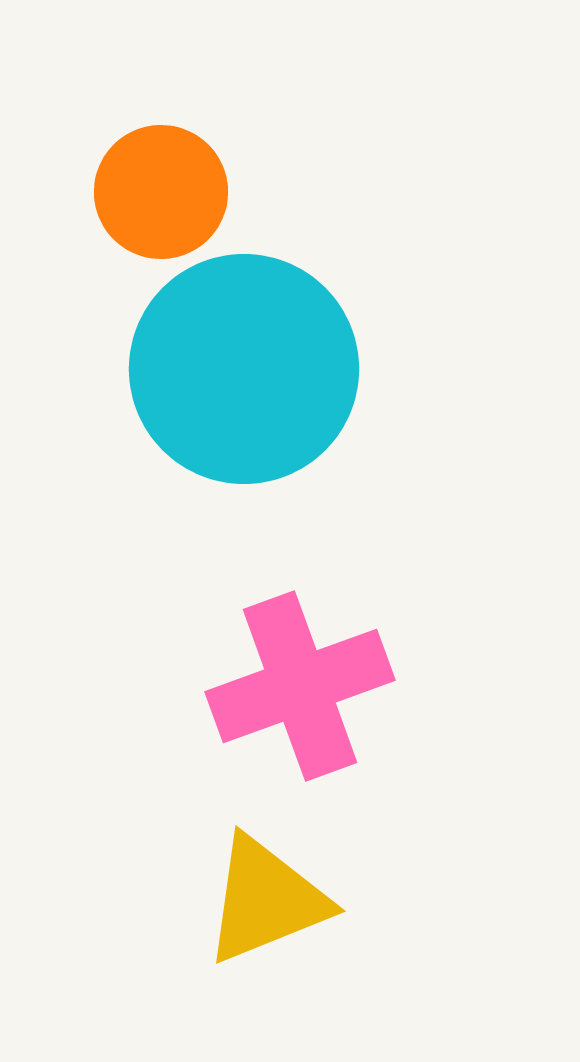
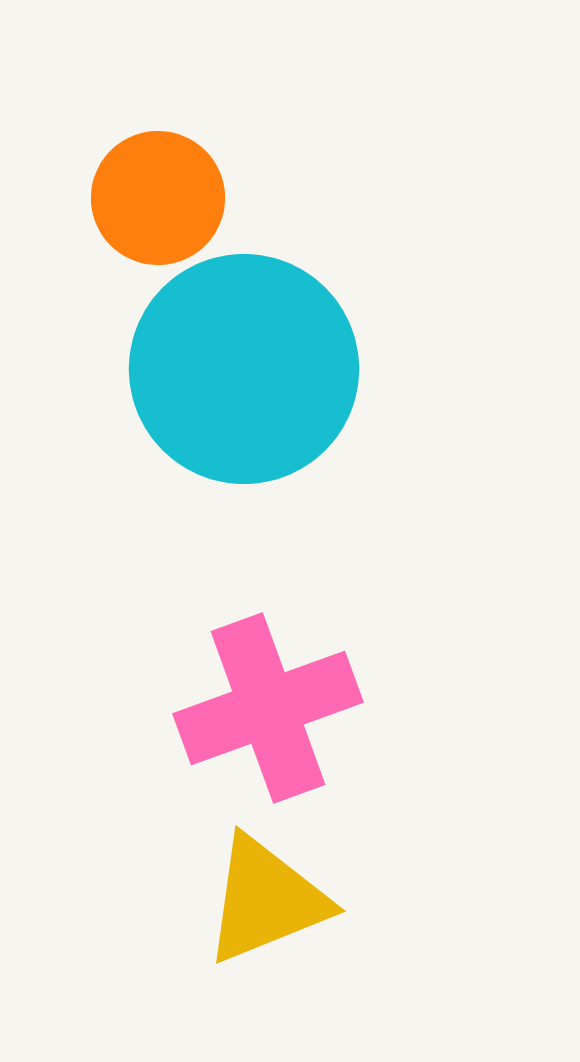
orange circle: moved 3 px left, 6 px down
pink cross: moved 32 px left, 22 px down
